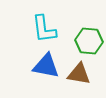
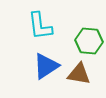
cyan L-shape: moved 4 px left, 3 px up
blue triangle: rotated 44 degrees counterclockwise
